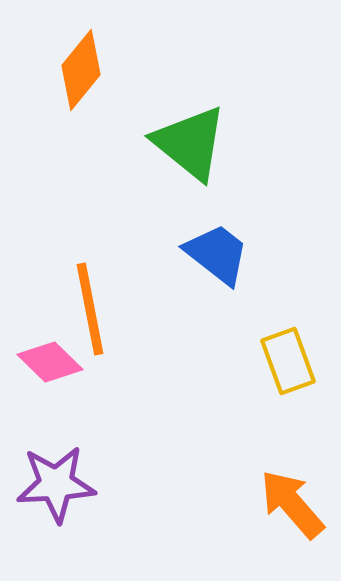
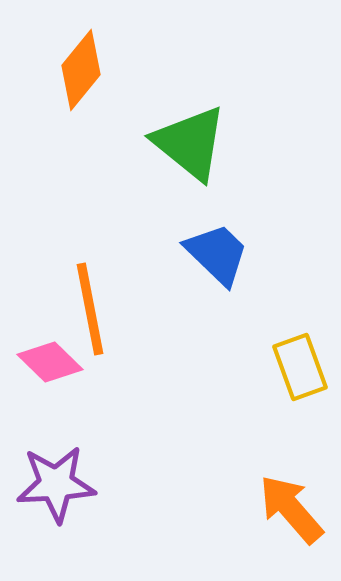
blue trapezoid: rotated 6 degrees clockwise
yellow rectangle: moved 12 px right, 6 px down
orange arrow: moved 1 px left, 5 px down
